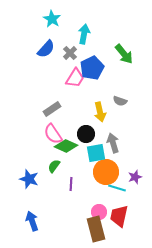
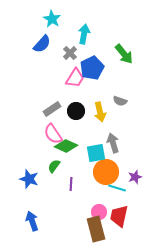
blue semicircle: moved 4 px left, 5 px up
black circle: moved 10 px left, 23 px up
